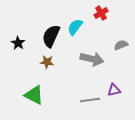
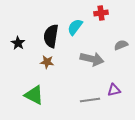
red cross: rotated 24 degrees clockwise
black semicircle: rotated 15 degrees counterclockwise
